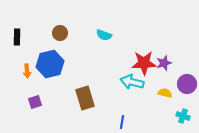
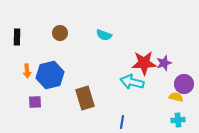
blue hexagon: moved 11 px down
purple circle: moved 3 px left
yellow semicircle: moved 11 px right, 4 px down
purple square: rotated 16 degrees clockwise
cyan cross: moved 5 px left, 4 px down; rotated 24 degrees counterclockwise
